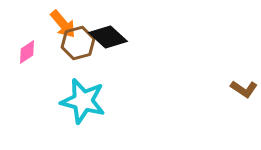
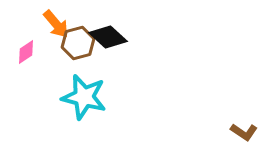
orange arrow: moved 7 px left
pink diamond: moved 1 px left
brown L-shape: moved 43 px down
cyan star: moved 1 px right, 4 px up
